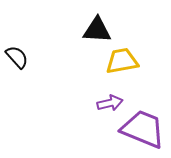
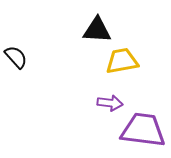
black semicircle: moved 1 px left
purple arrow: rotated 20 degrees clockwise
purple trapezoid: moved 1 px down; rotated 15 degrees counterclockwise
